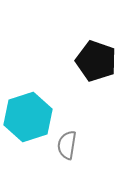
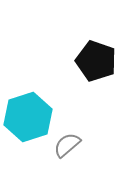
gray semicircle: rotated 40 degrees clockwise
